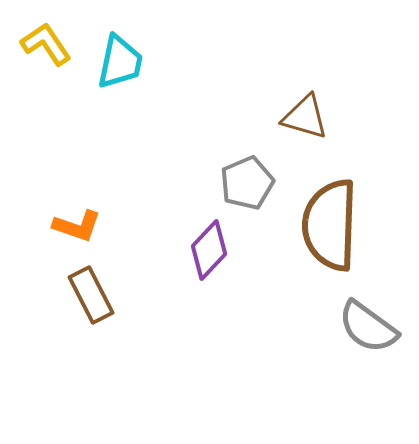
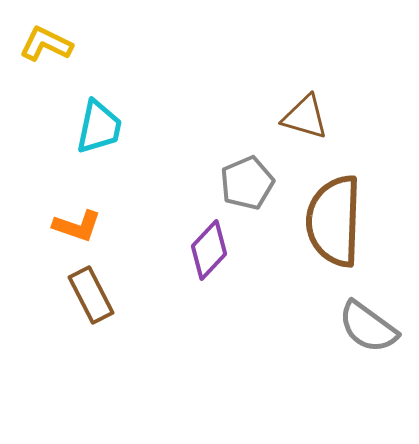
yellow L-shape: rotated 30 degrees counterclockwise
cyan trapezoid: moved 21 px left, 65 px down
brown semicircle: moved 4 px right, 4 px up
